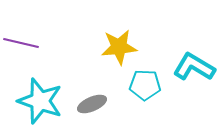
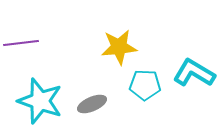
purple line: rotated 20 degrees counterclockwise
cyan L-shape: moved 6 px down
